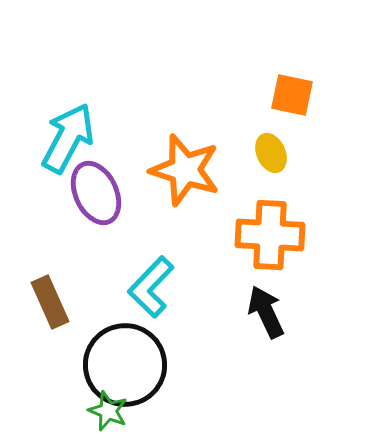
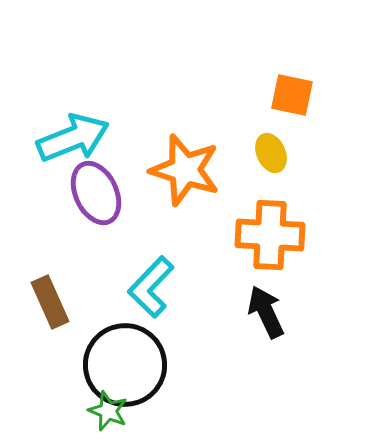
cyan arrow: moved 5 px right; rotated 40 degrees clockwise
